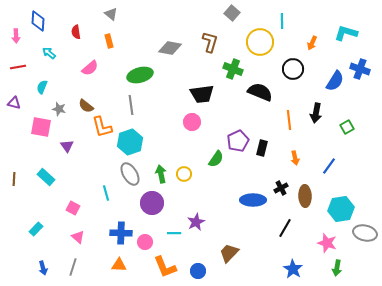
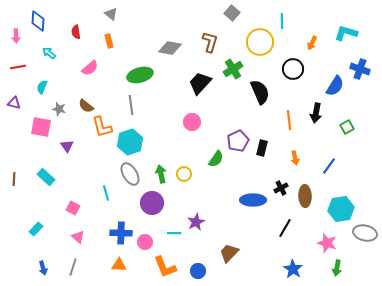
green cross at (233, 69): rotated 36 degrees clockwise
blue semicircle at (335, 81): moved 5 px down
black semicircle at (260, 92): rotated 45 degrees clockwise
black trapezoid at (202, 94): moved 2 px left, 11 px up; rotated 140 degrees clockwise
